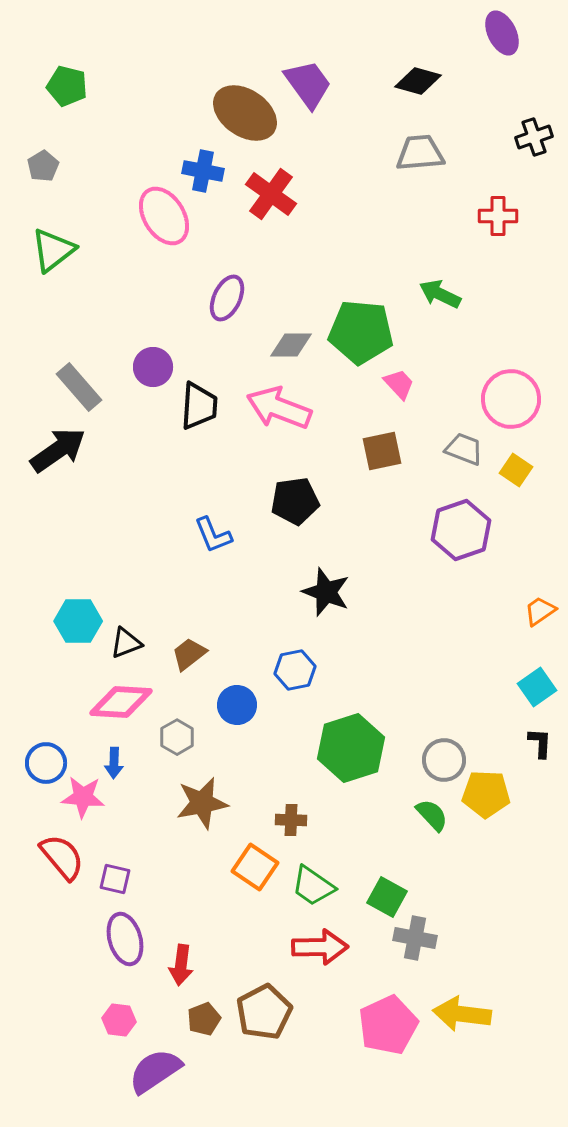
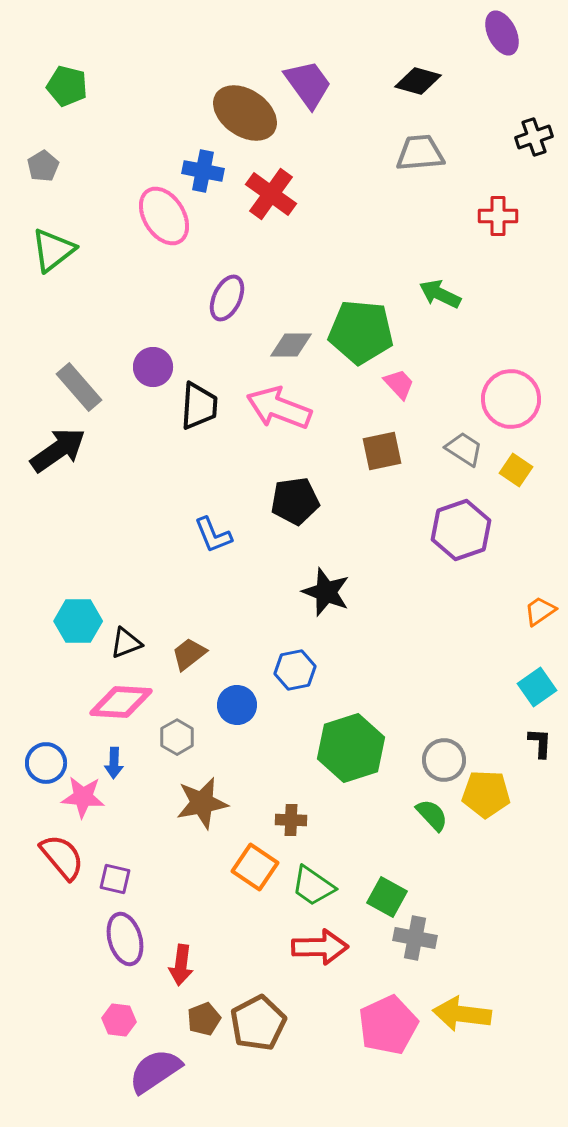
gray trapezoid at (464, 449): rotated 12 degrees clockwise
brown pentagon at (264, 1012): moved 6 px left, 11 px down
